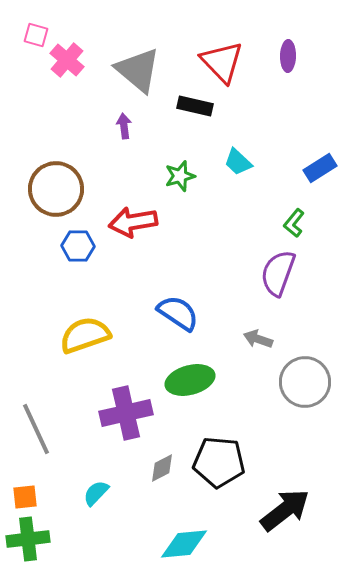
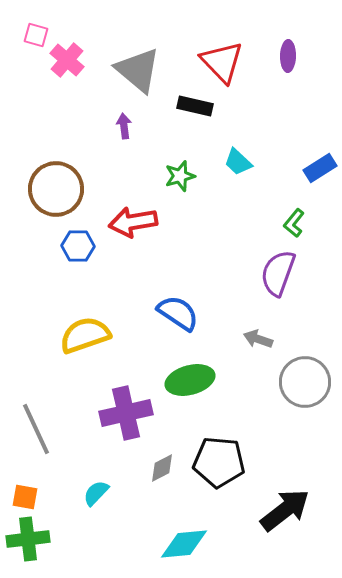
orange square: rotated 16 degrees clockwise
